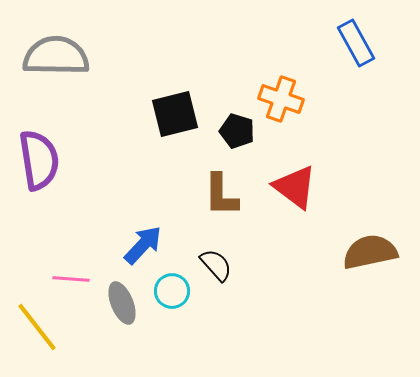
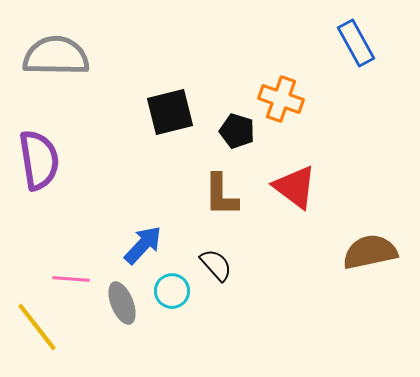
black square: moved 5 px left, 2 px up
